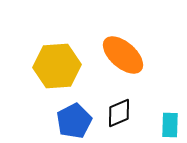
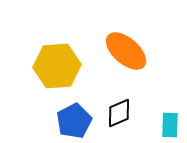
orange ellipse: moved 3 px right, 4 px up
